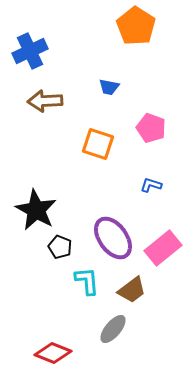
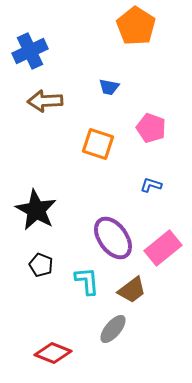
black pentagon: moved 19 px left, 18 px down
